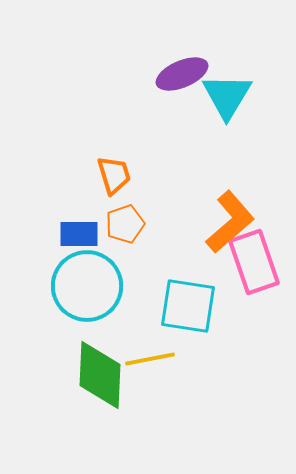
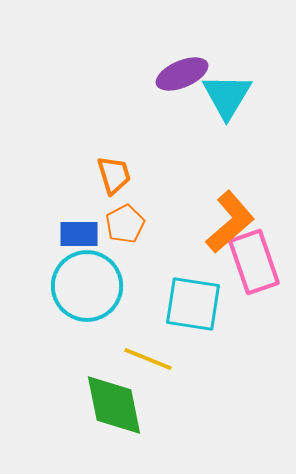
orange pentagon: rotated 9 degrees counterclockwise
cyan square: moved 5 px right, 2 px up
yellow line: moved 2 px left; rotated 33 degrees clockwise
green diamond: moved 14 px right, 30 px down; rotated 14 degrees counterclockwise
